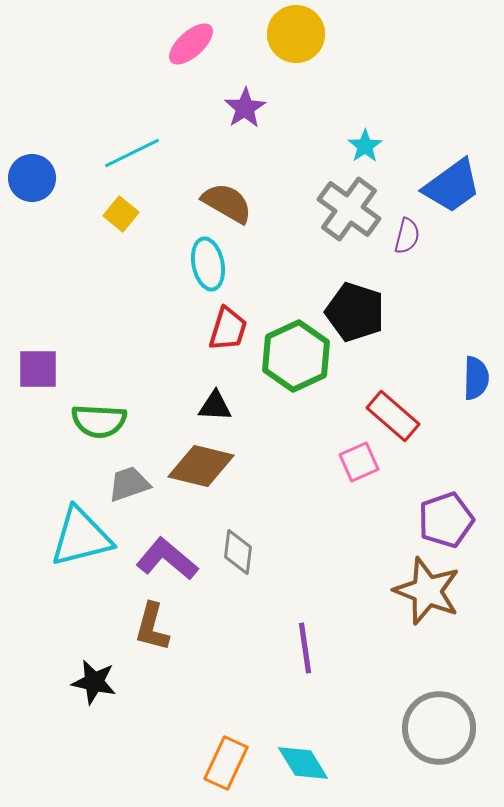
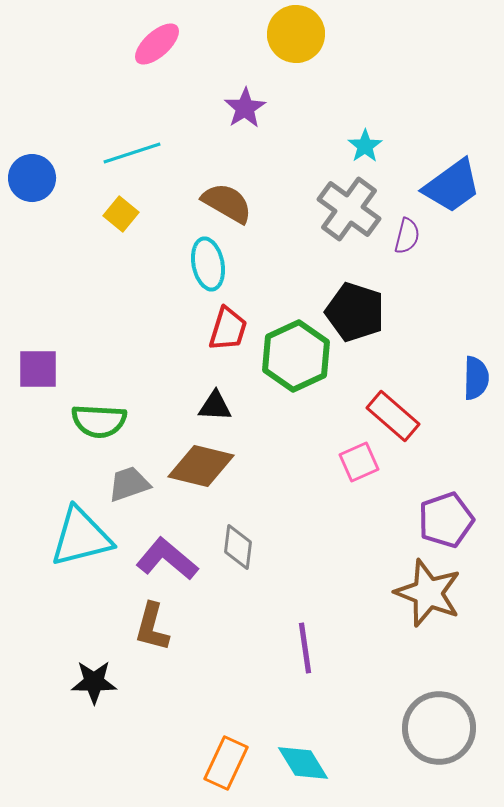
pink ellipse: moved 34 px left
cyan line: rotated 8 degrees clockwise
gray diamond: moved 5 px up
brown star: moved 1 px right, 2 px down
black star: rotated 12 degrees counterclockwise
